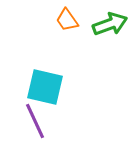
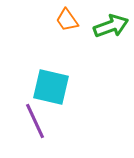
green arrow: moved 1 px right, 2 px down
cyan square: moved 6 px right
